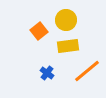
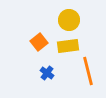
yellow circle: moved 3 px right
orange square: moved 11 px down
orange line: moved 1 px right; rotated 64 degrees counterclockwise
